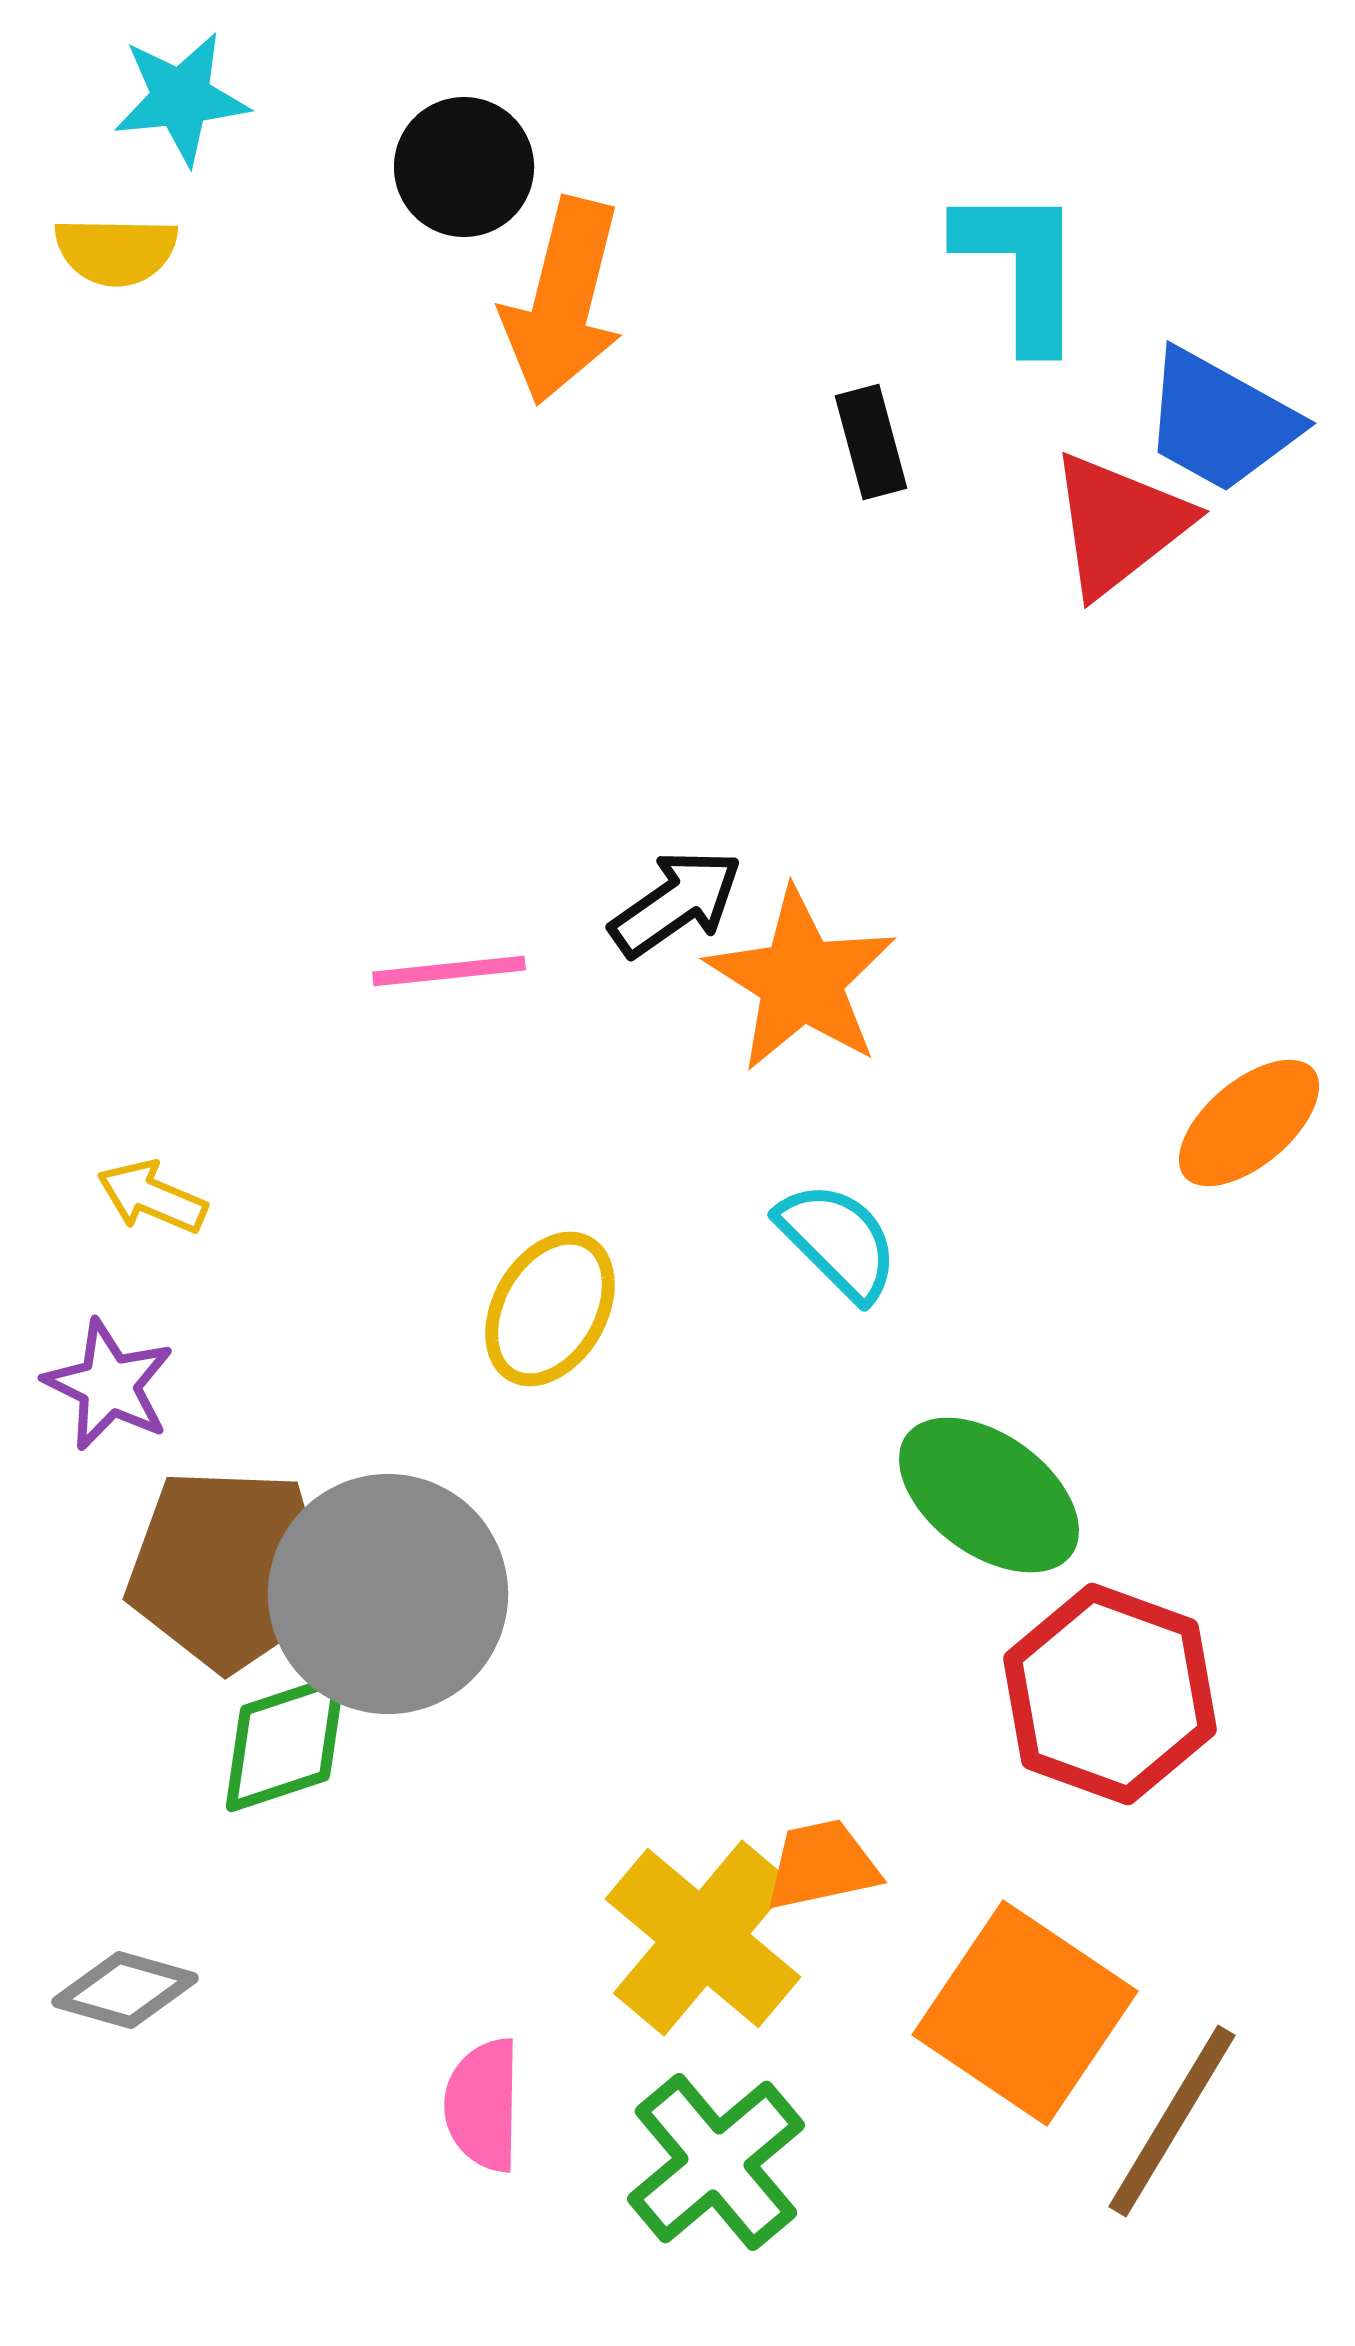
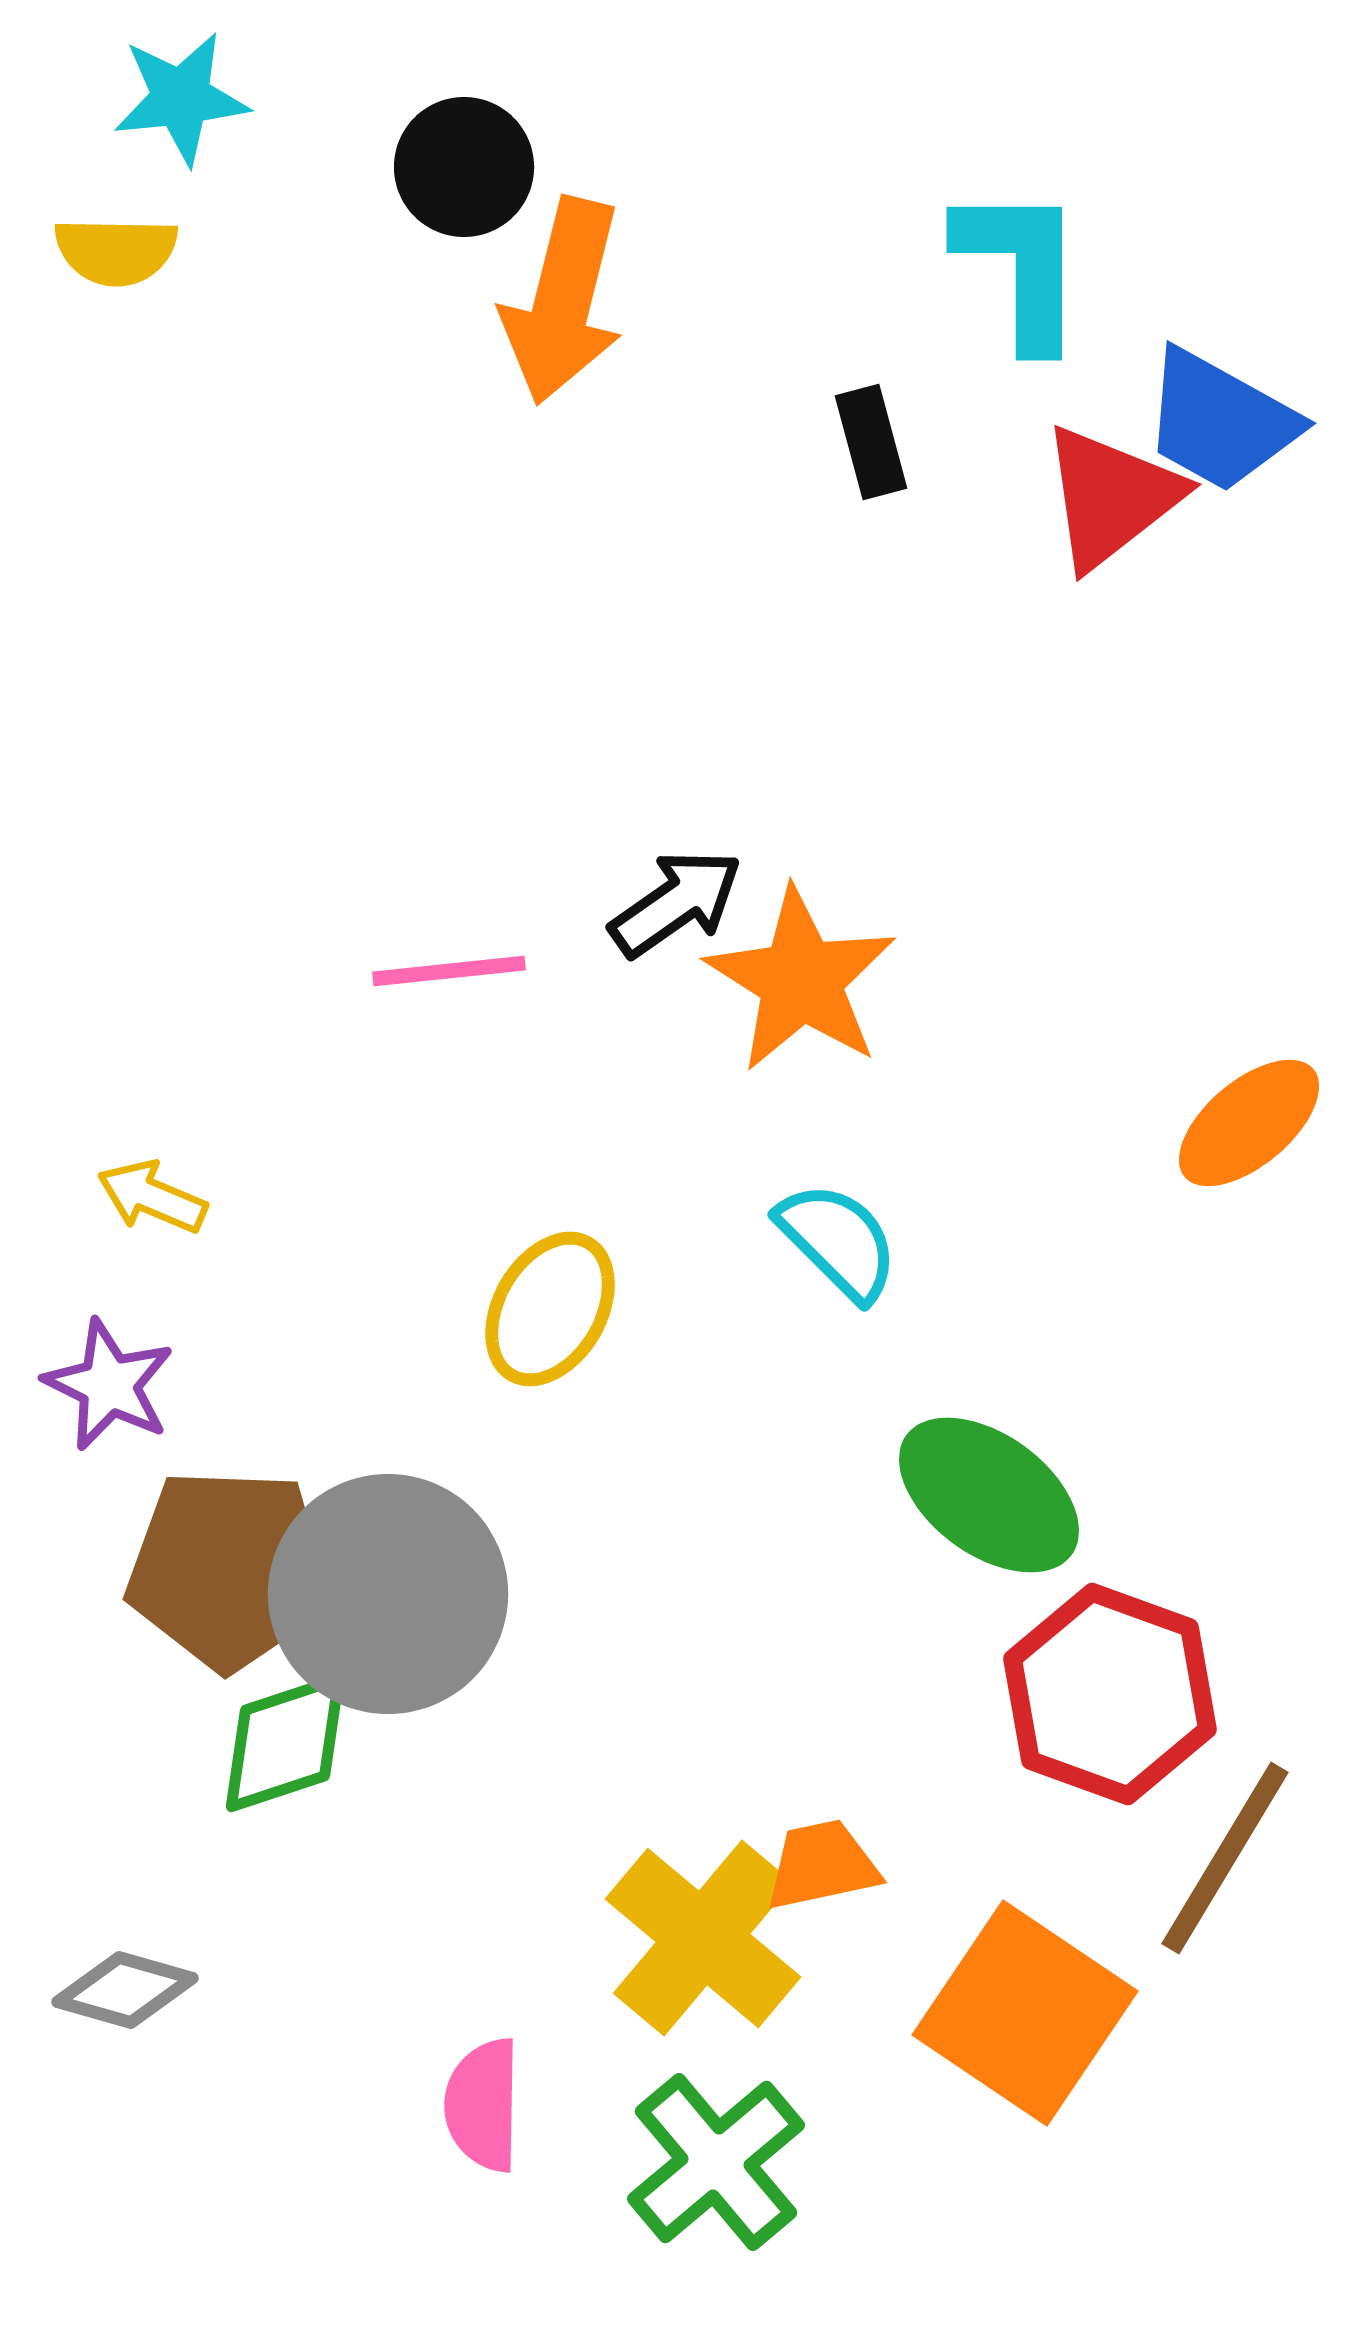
red triangle: moved 8 px left, 27 px up
brown line: moved 53 px right, 263 px up
